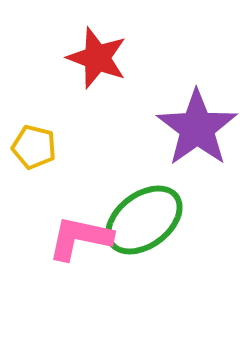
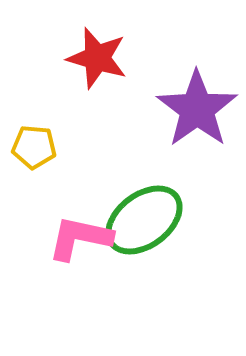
red star: rotated 4 degrees counterclockwise
purple star: moved 19 px up
yellow pentagon: rotated 9 degrees counterclockwise
